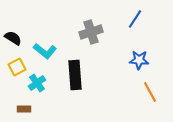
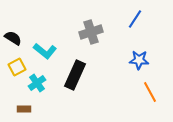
black rectangle: rotated 28 degrees clockwise
